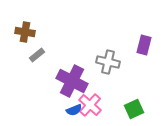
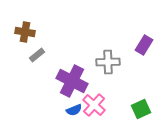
purple rectangle: rotated 18 degrees clockwise
gray cross: rotated 15 degrees counterclockwise
pink cross: moved 4 px right
green square: moved 7 px right
